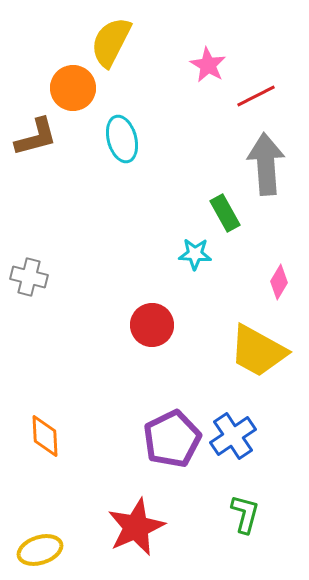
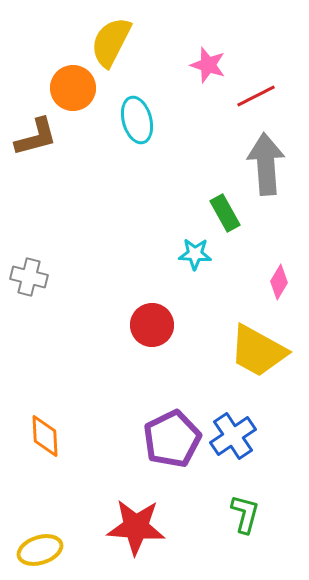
pink star: rotated 12 degrees counterclockwise
cyan ellipse: moved 15 px right, 19 px up
red star: rotated 28 degrees clockwise
